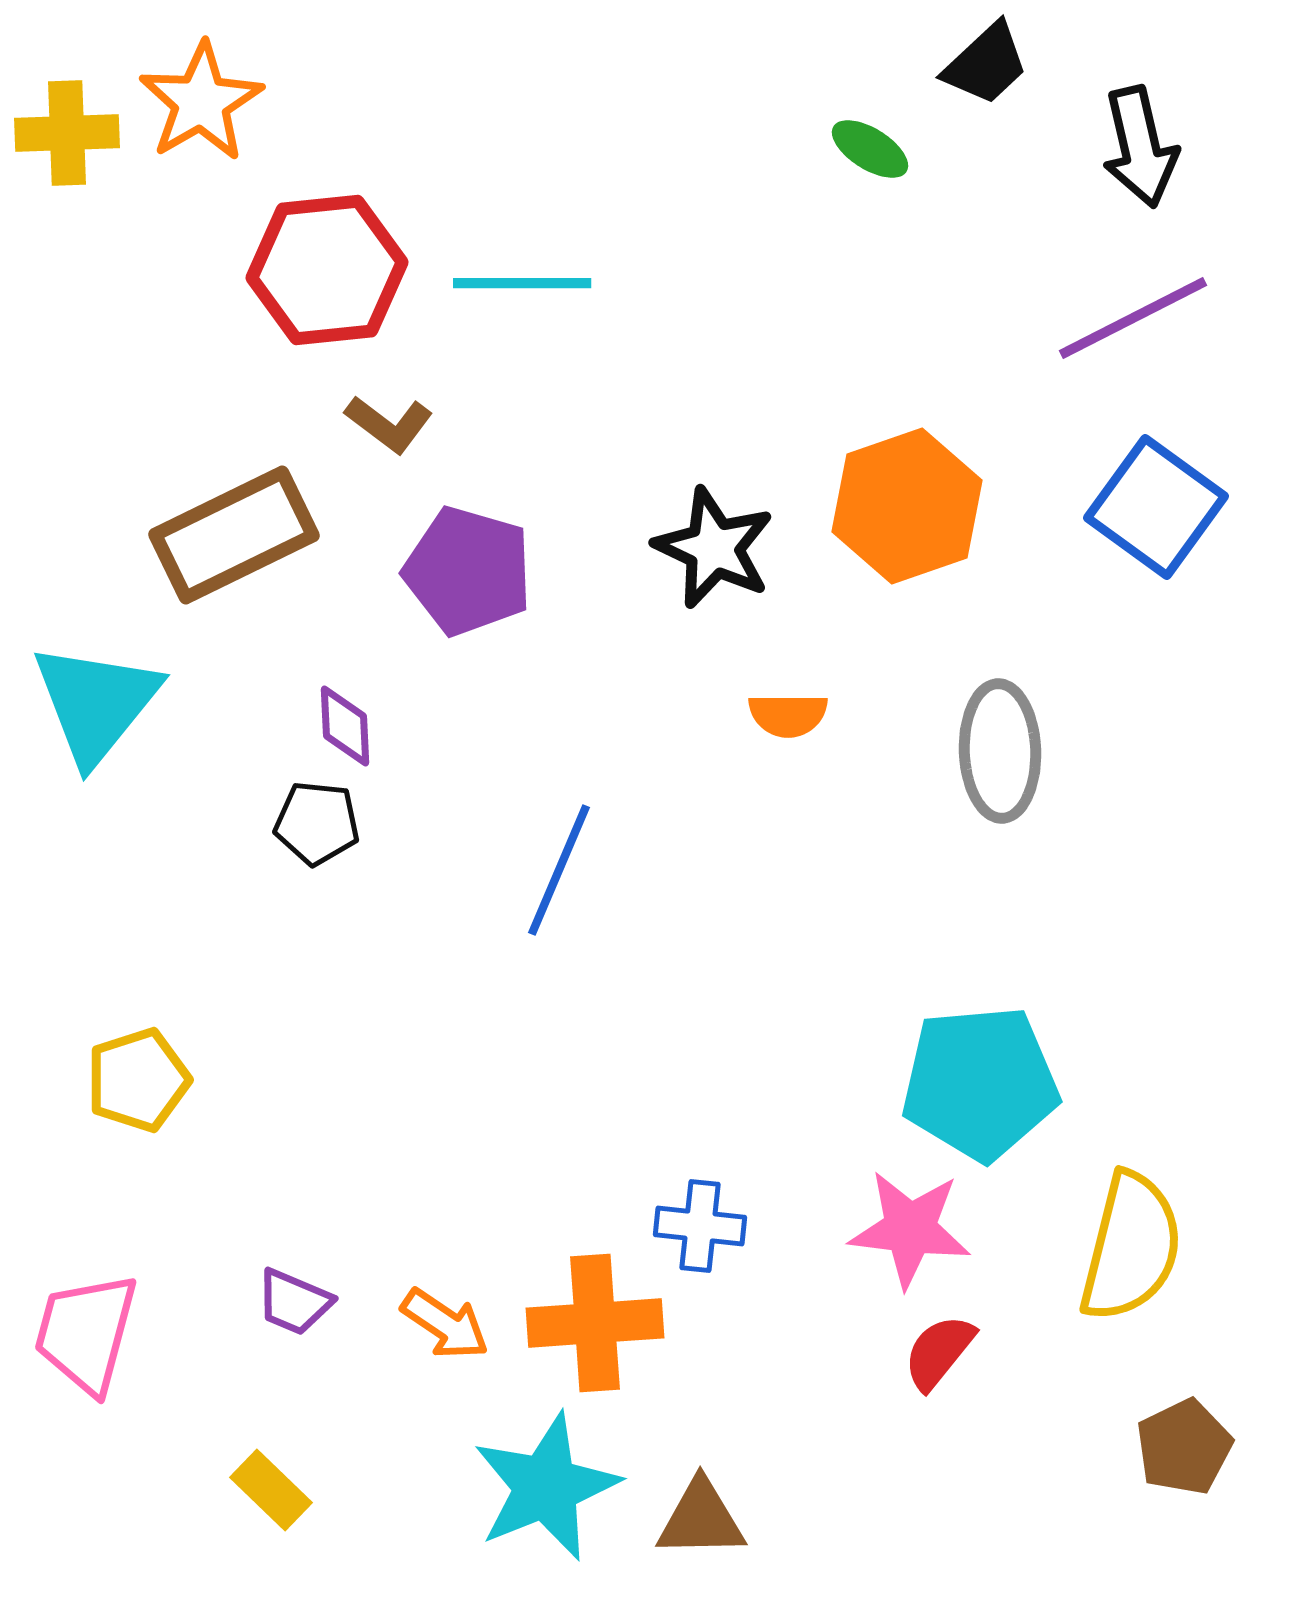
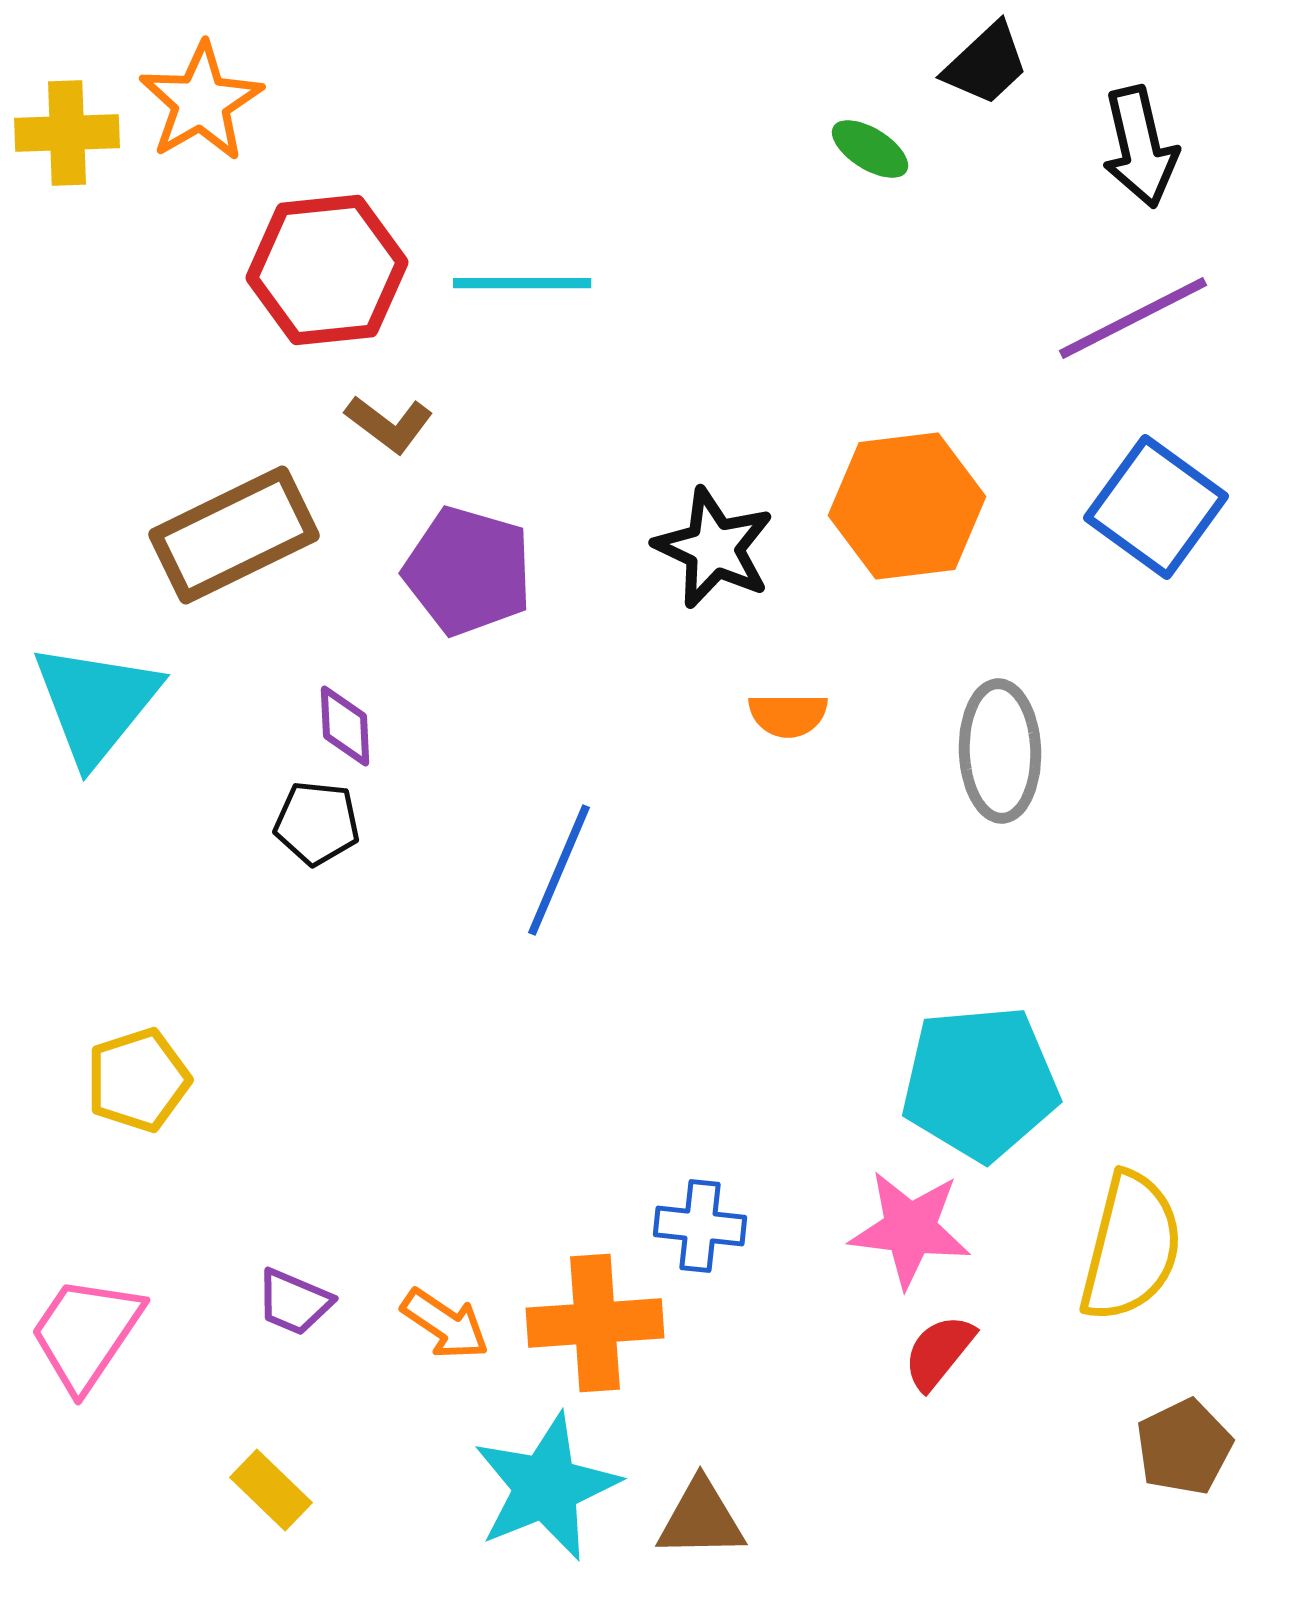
orange hexagon: rotated 12 degrees clockwise
pink trapezoid: rotated 19 degrees clockwise
